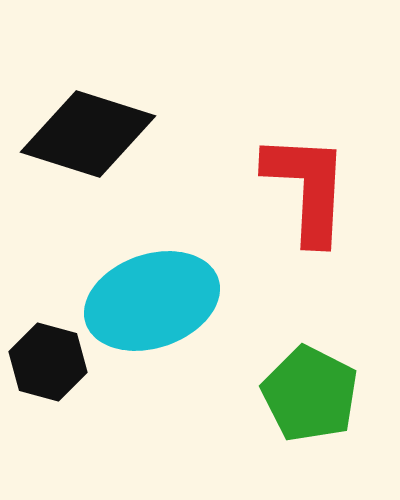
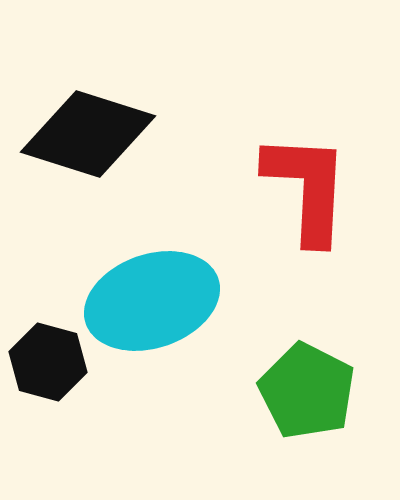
green pentagon: moved 3 px left, 3 px up
